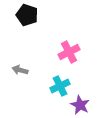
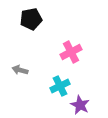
black pentagon: moved 4 px right, 4 px down; rotated 30 degrees counterclockwise
pink cross: moved 2 px right
